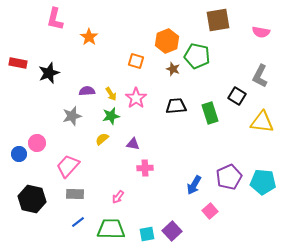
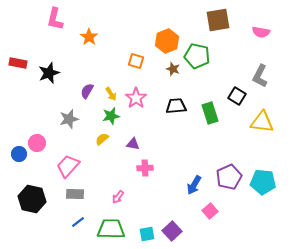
purple semicircle: rotated 56 degrees counterclockwise
gray star: moved 3 px left, 3 px down
